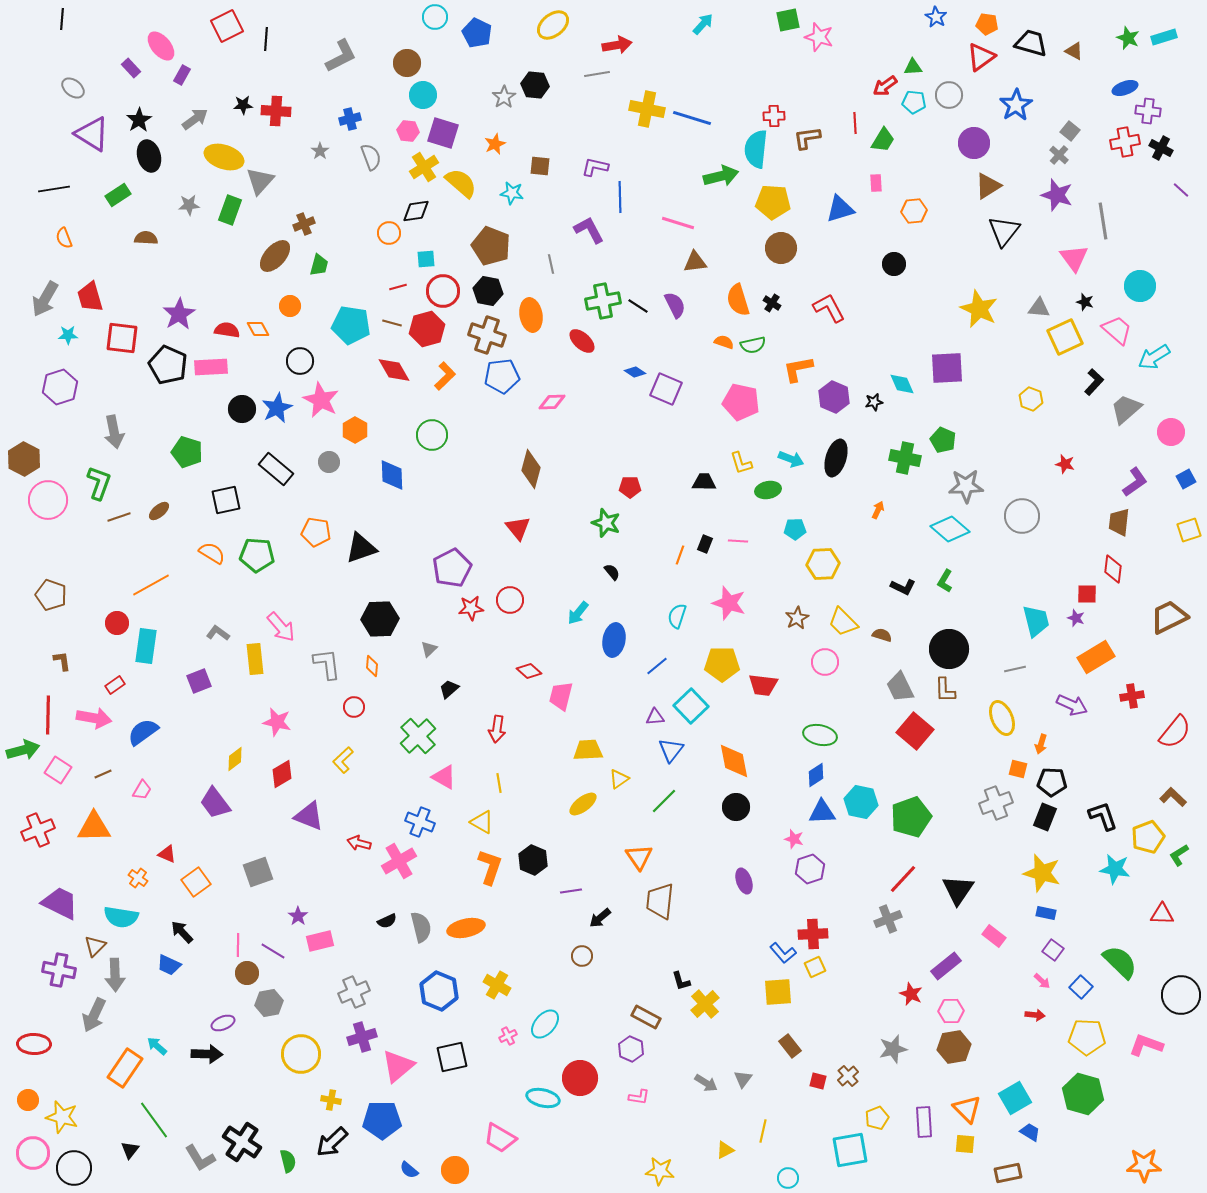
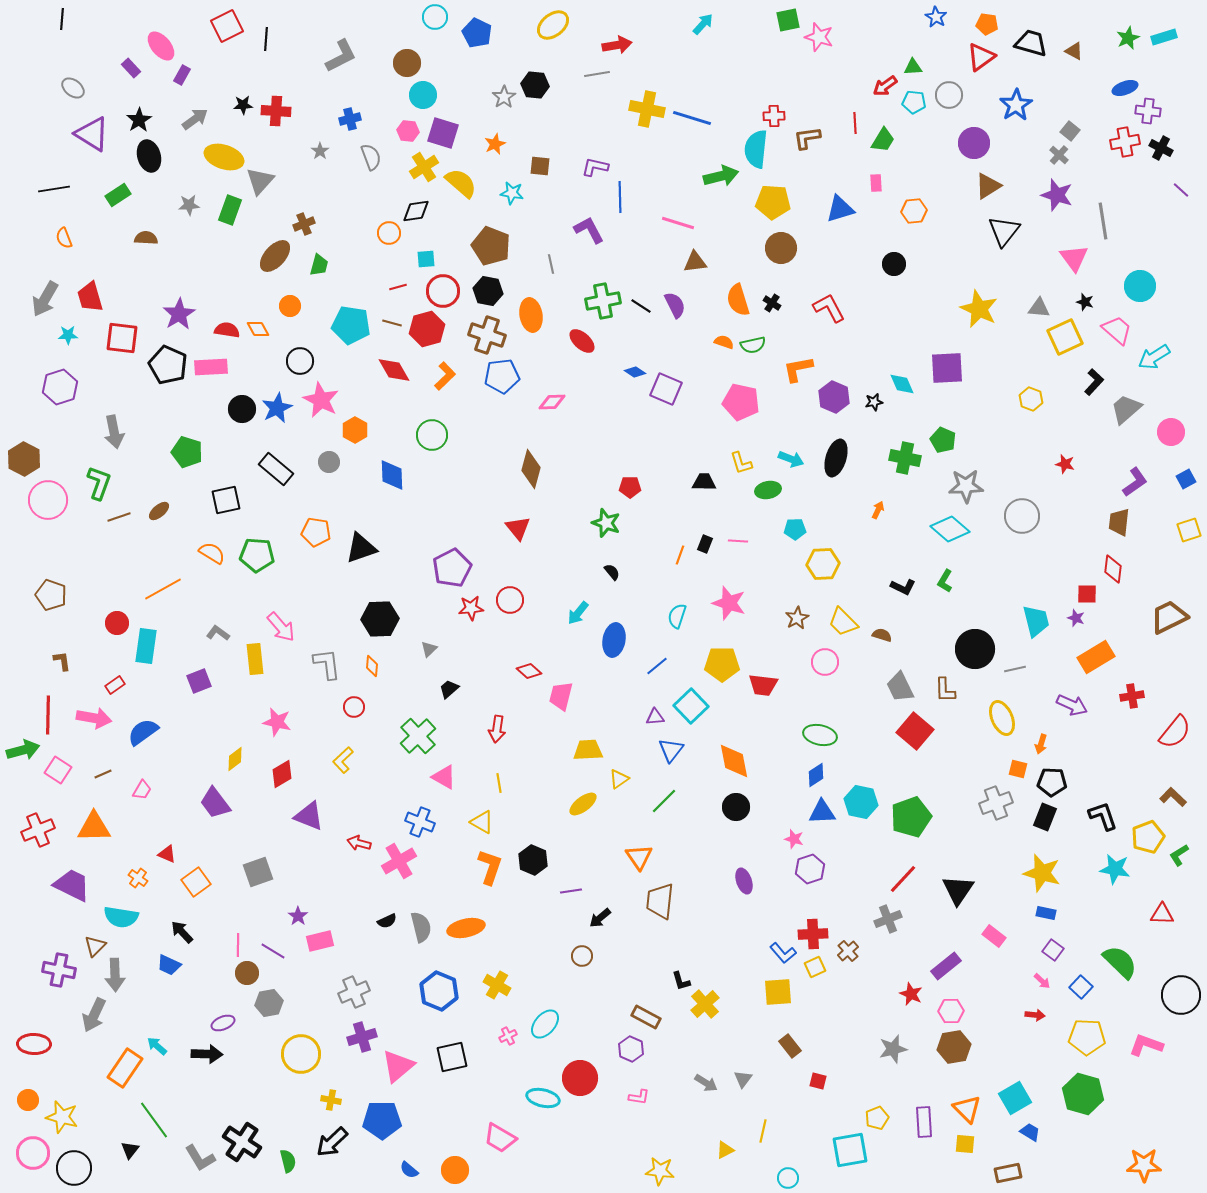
green star at (1128, 38): rotated 25 degrees clockwise
black line at (638, 306): moved 3 px right
orange line at (151, 585): moved 12 px right, 4 px down
black circle at (949, 649): moved 26 px right
purple trapezoid at (60, 903): moved 12 px right, 18 px up
brown cross at (848, 1076): moved 125 px up
